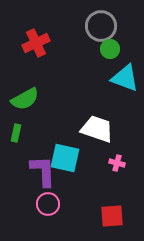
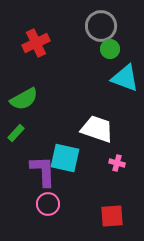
green semicircle: moved 1 px left
green rectangle: rotated 30 degrees clockwise
